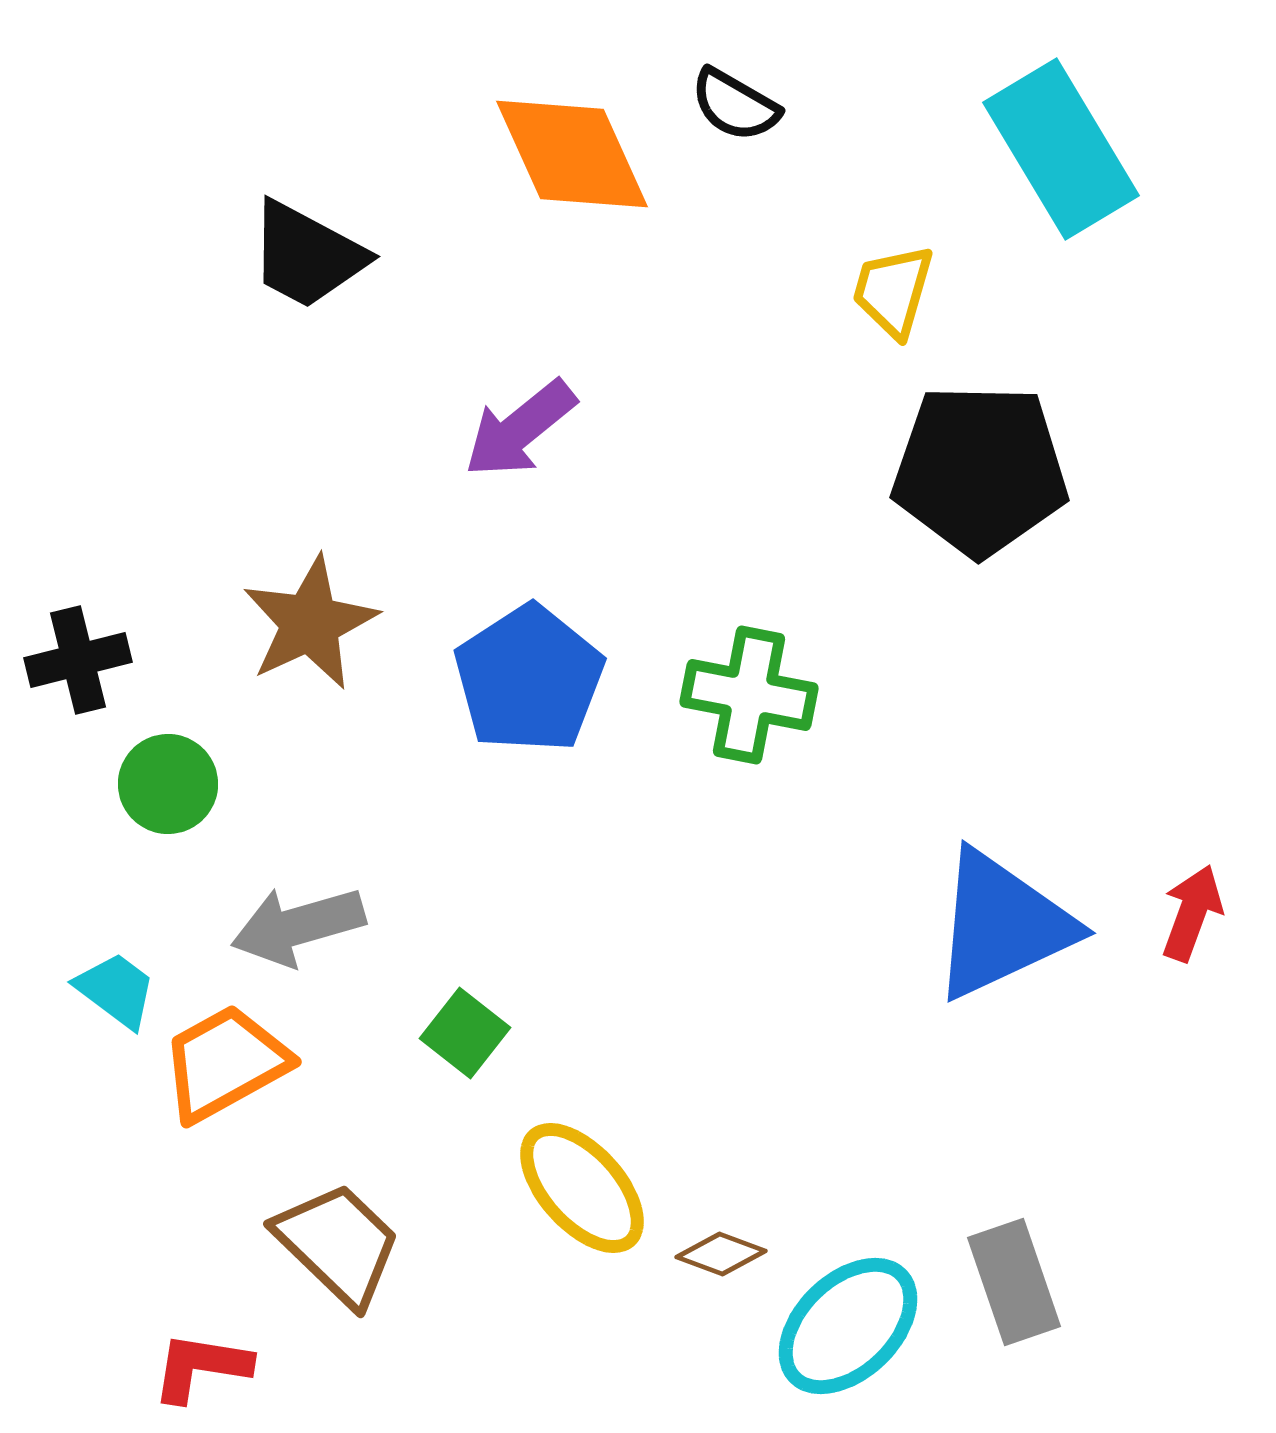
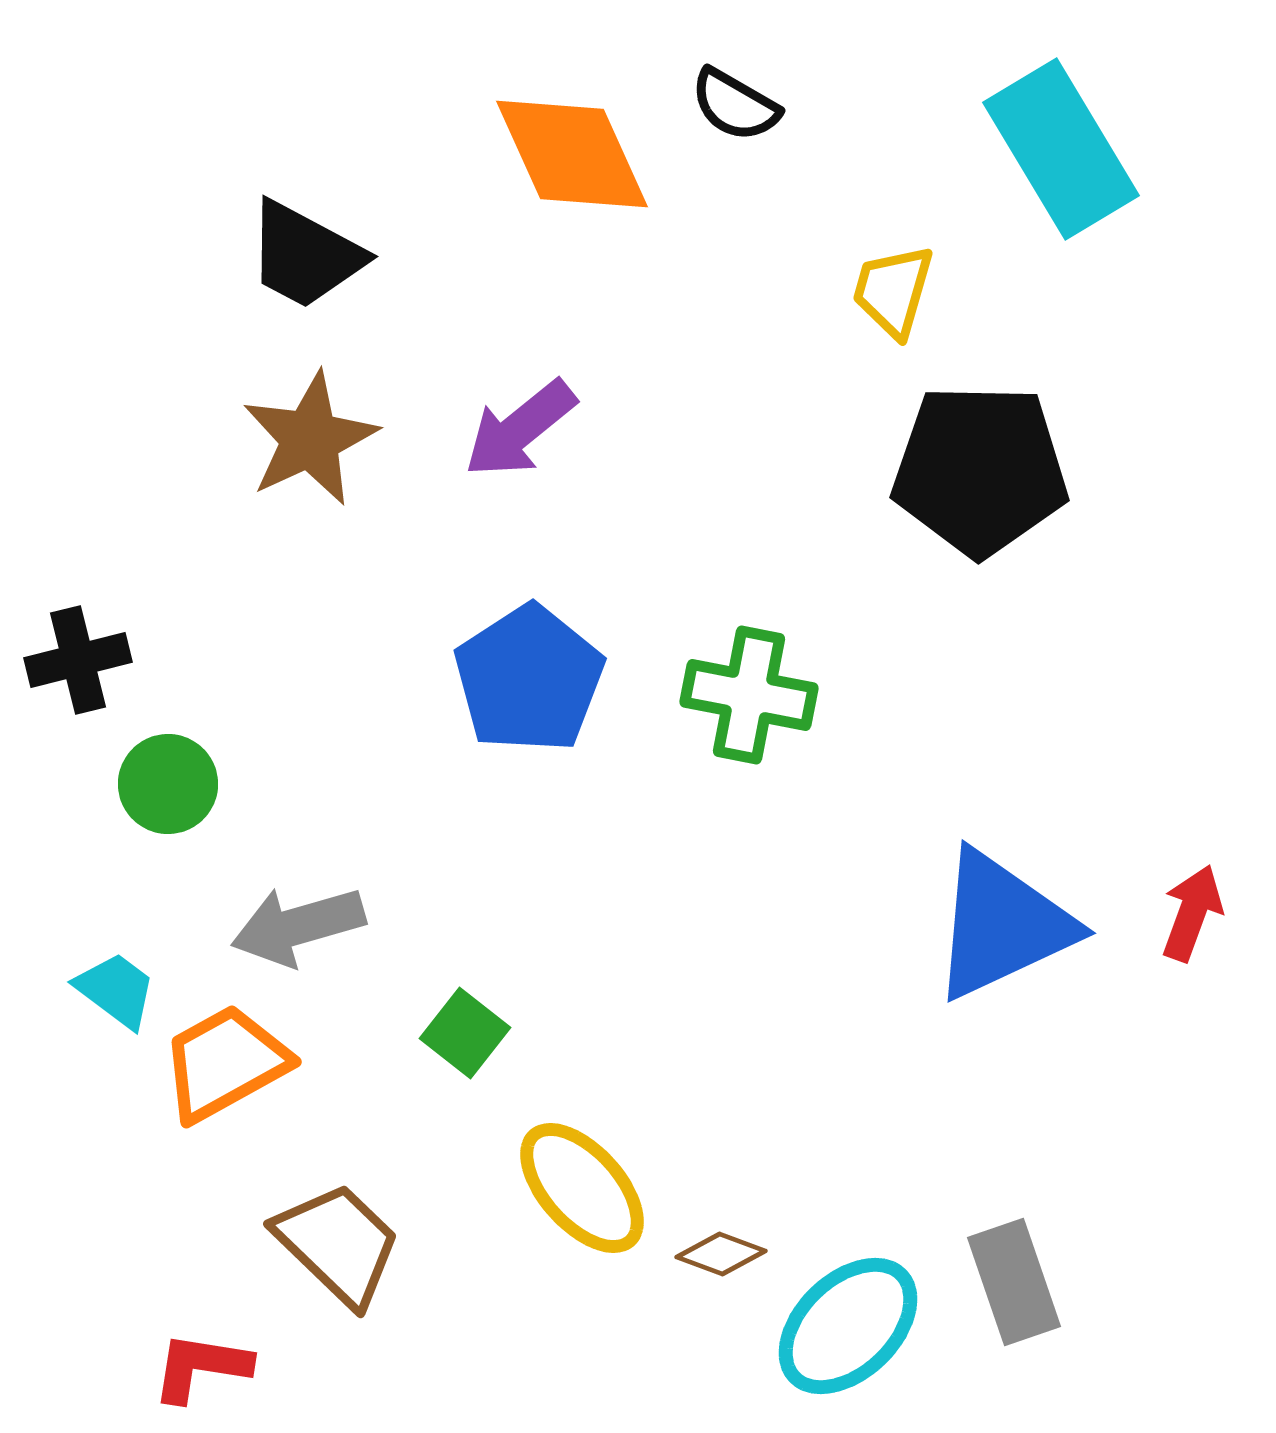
black trapezoid: moved 2 px left
brown star: moved 184 px up
